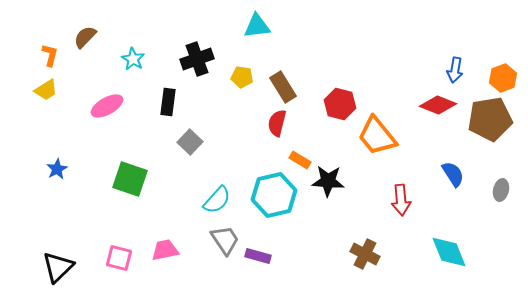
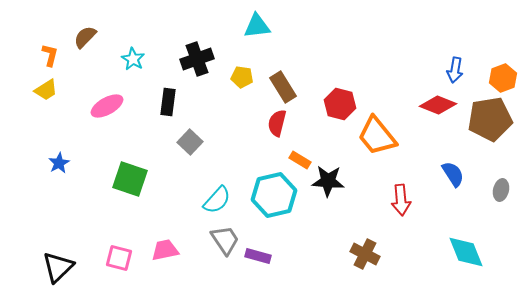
blue star: moved 2 px right, 6 px up
cyan diamond: moved 17 px right
